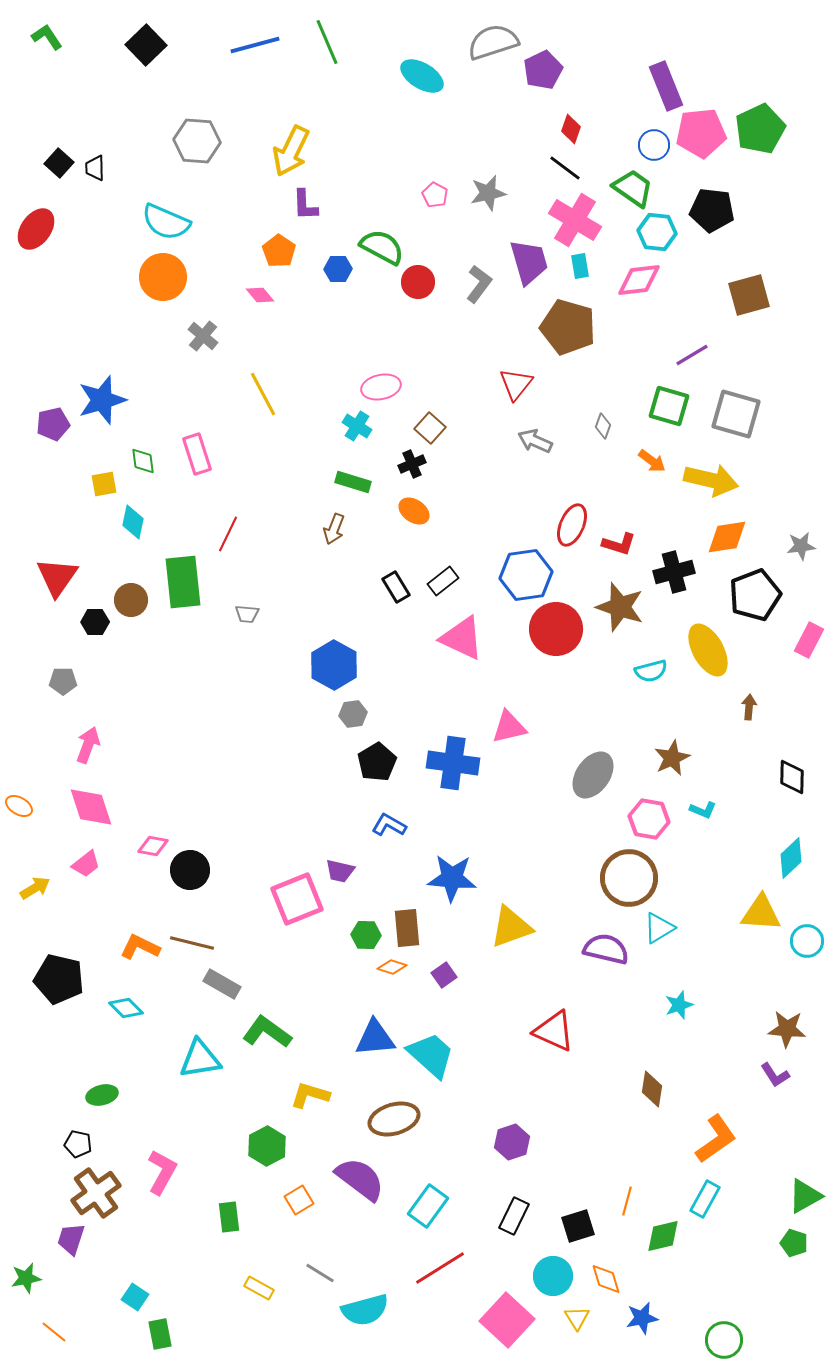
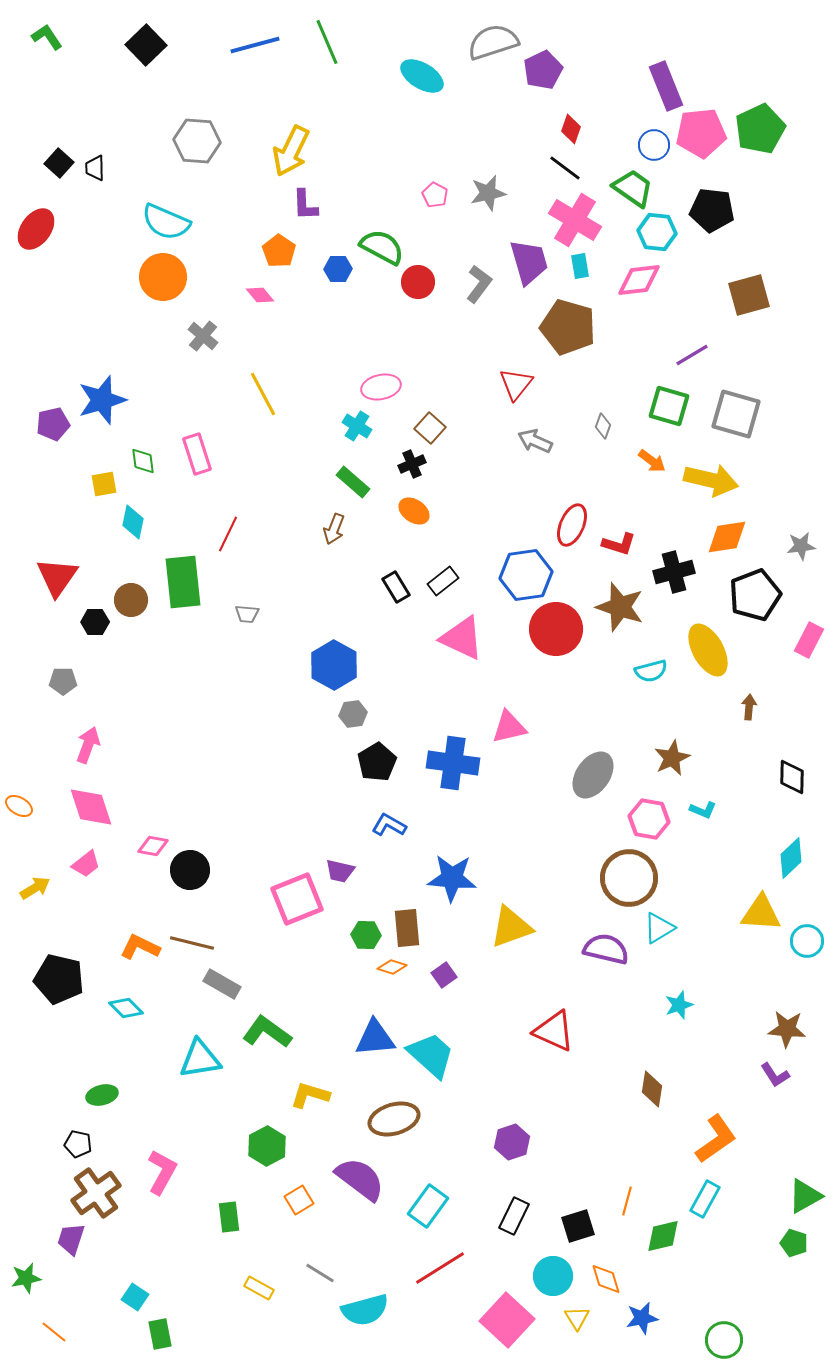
green rectangle at (353, 482): rotated 24 degrees clockwise
